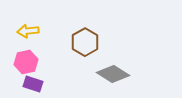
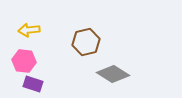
yellow arrow: moved 1 px right, 1 px up
brown hexagon: moved 1 px right; rotated 16 degrees clockwise
pink hexagon: moved 2 px left, 1 px up; rotated 20 degrees clockwise
